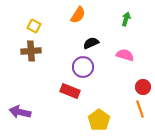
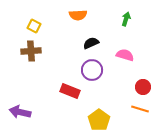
orange semicircle: rotated 54 degrees clockwise
purple circle: moved 9 px right, 3 px down
orange line: rotated 54 degrees counterclockwise
